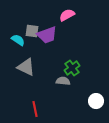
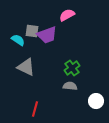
gray semicircle: moved 7 px right, 5 px down
red line: rotated 28 degrees clockwise
